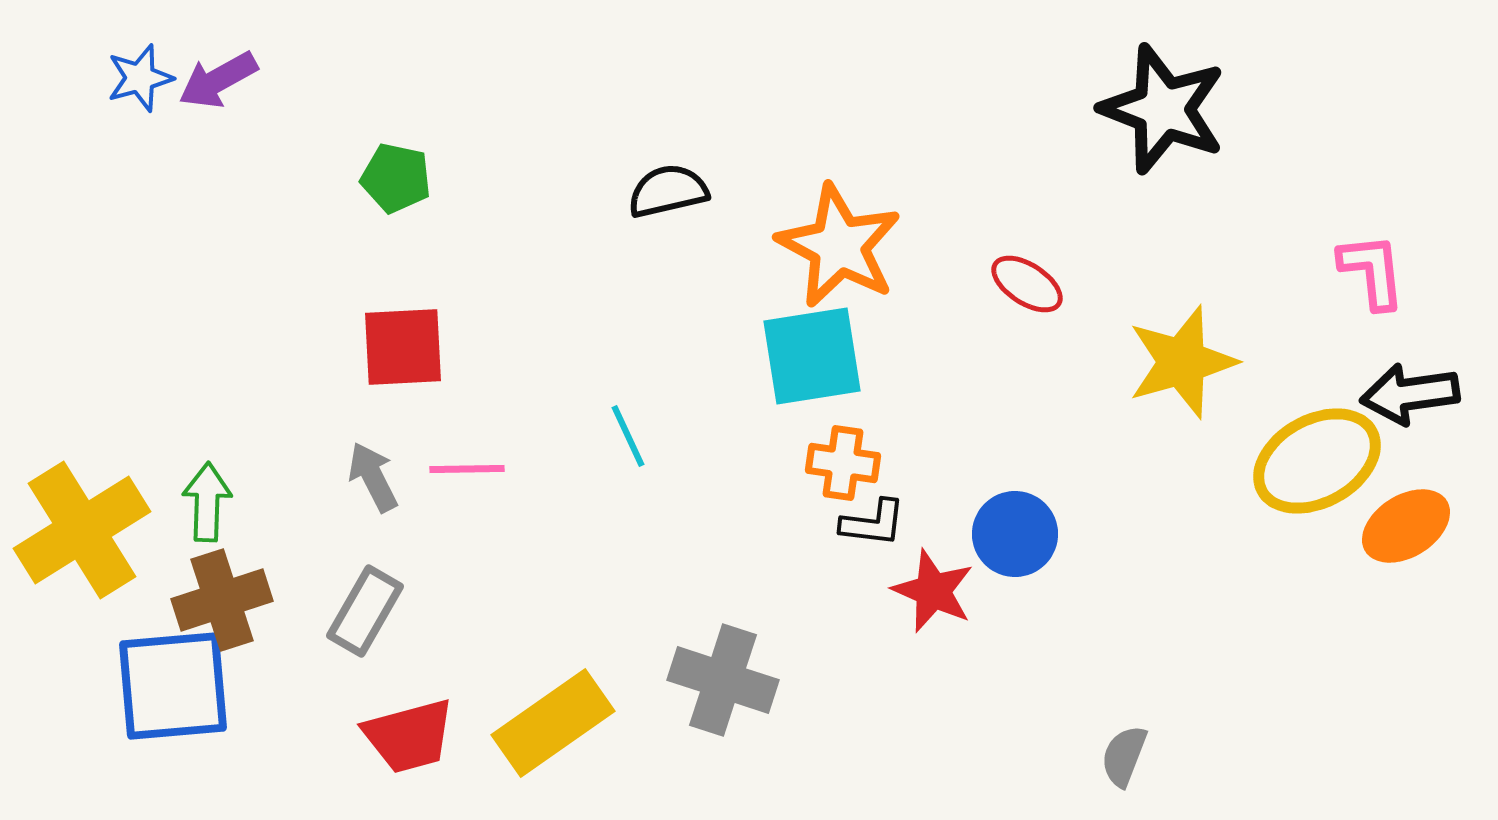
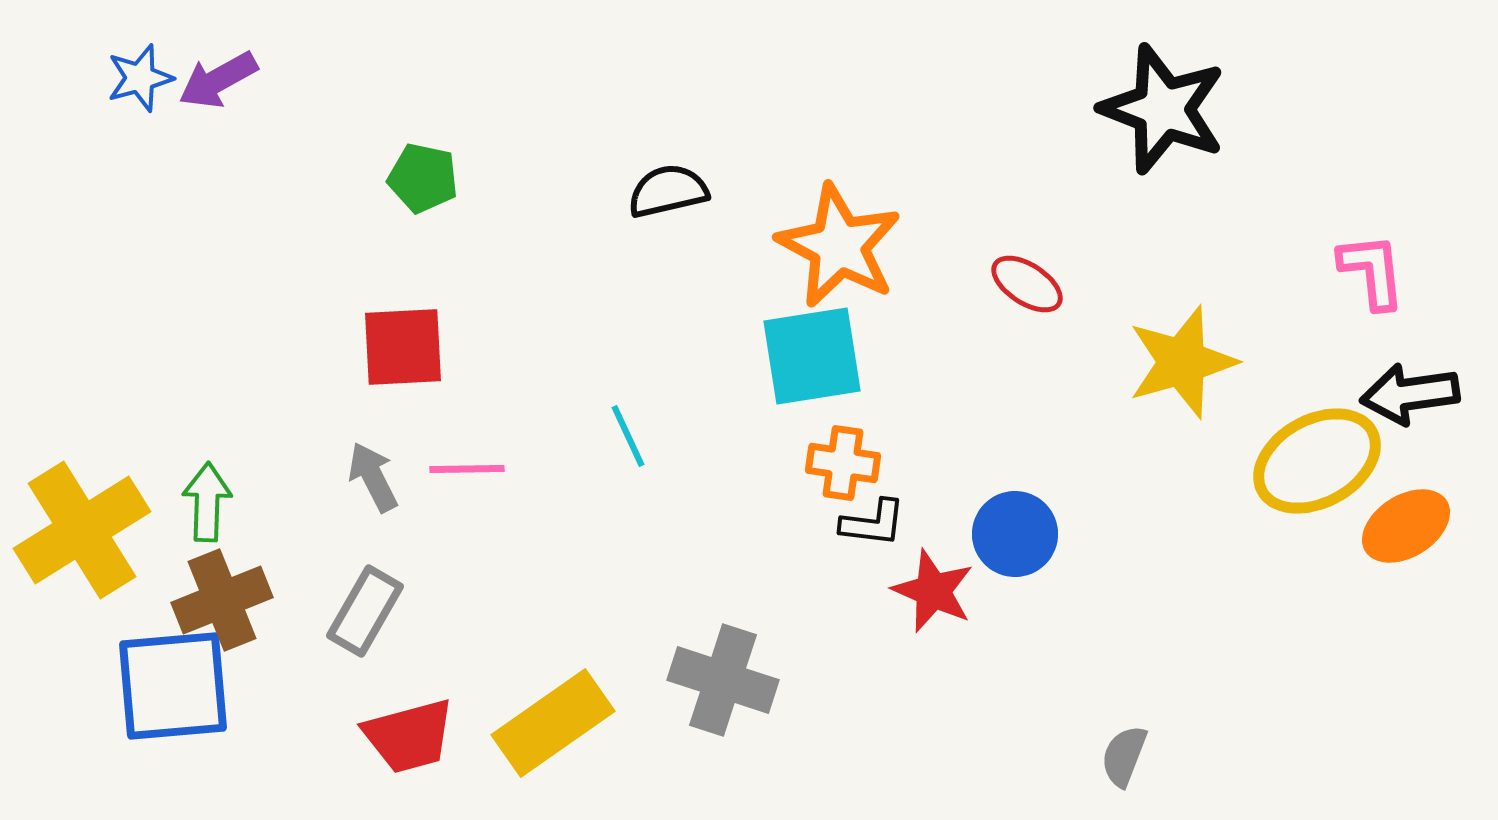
green pentagon: moved 27 px right
brown cross: rotated 4 degrees counterclockwise
